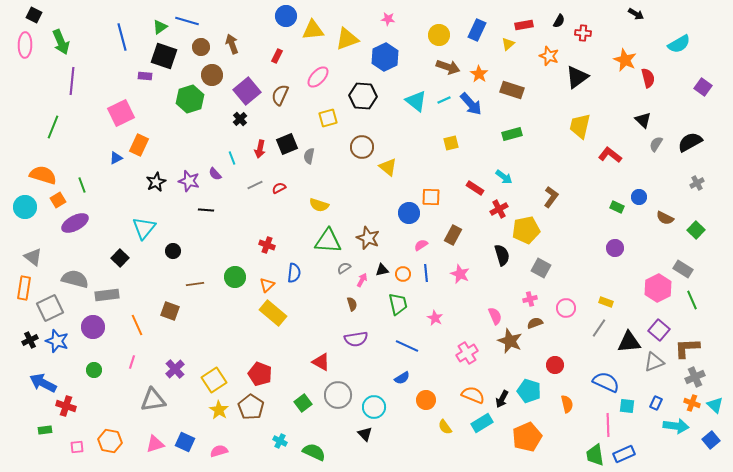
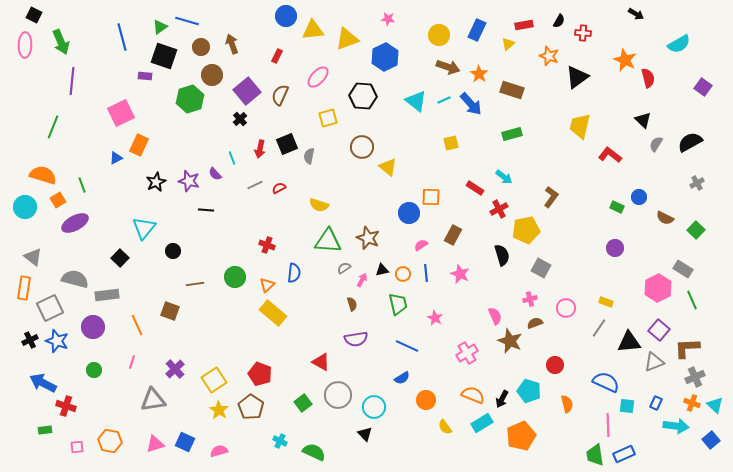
orange pentagon at (527, 437): moved 6 px left, 1 px up
